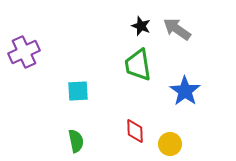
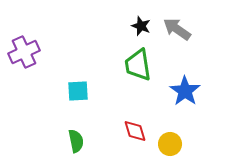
red diamond: rotated 15 degrees counterclockwise
